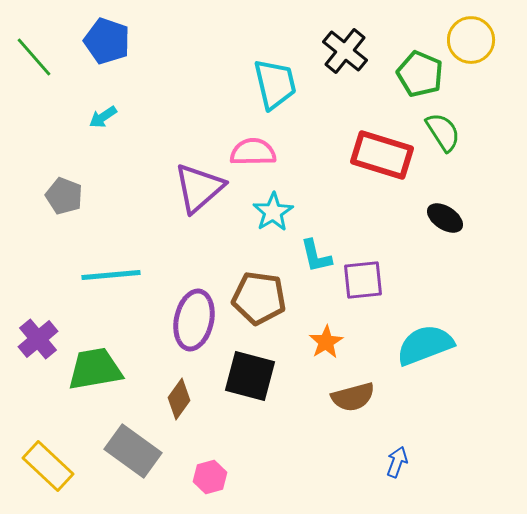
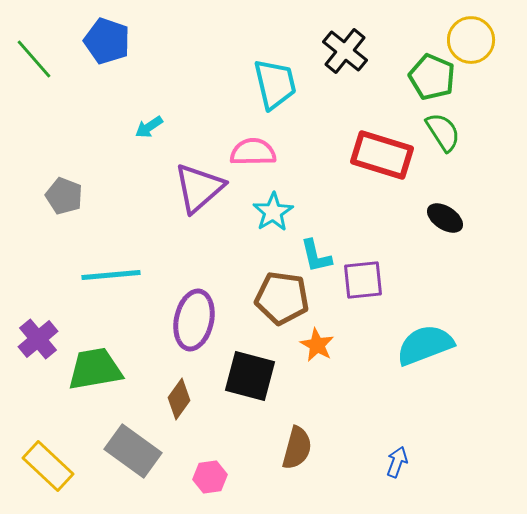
green line: moved 2 px down
green pentagon: moved 12 px right, 3 px down
cyan arrow: moved 46 px right, 10 px down
brown pentagon: moved 23 px right
orange star: moved 9 px left, 3 px down; rotated 12 degrees counterclockwise
brown semicircle: moved 56 px left, 51 px down; rotated 60 degrees counterclockwise
pink hexagon: rotated 8 degrees clockwise
